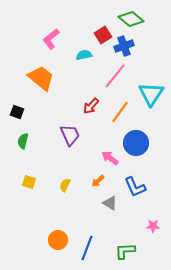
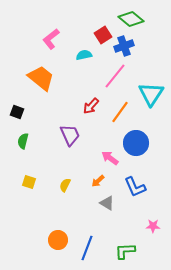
gray triangle: moved 3 px left
